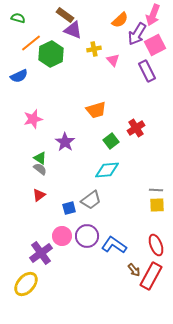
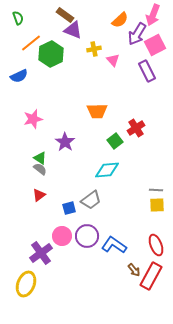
green semicircle: rotated 56 degrees clockwise
orange trapezoid: moved 1 px right, 1 px down; rotated 15 degrees clockwise
green square: moved 4 px right
yellow ellipse: rotated 20 degrees counterclockwise
